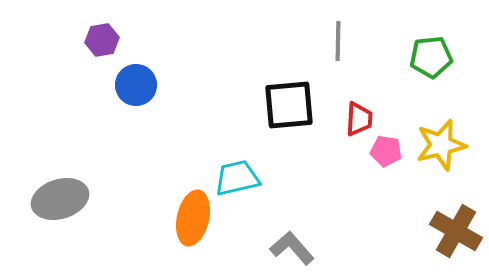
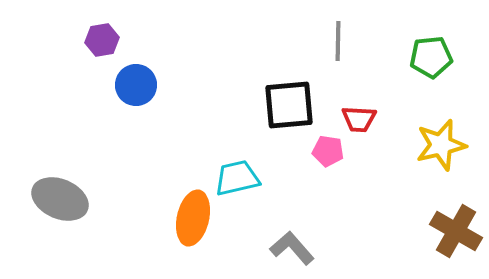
red trapezoid: rotated 90 degrees clockwise
pink pentagon: moved 58 px left
gray ellipse: rotated 40 degrees clockwise
